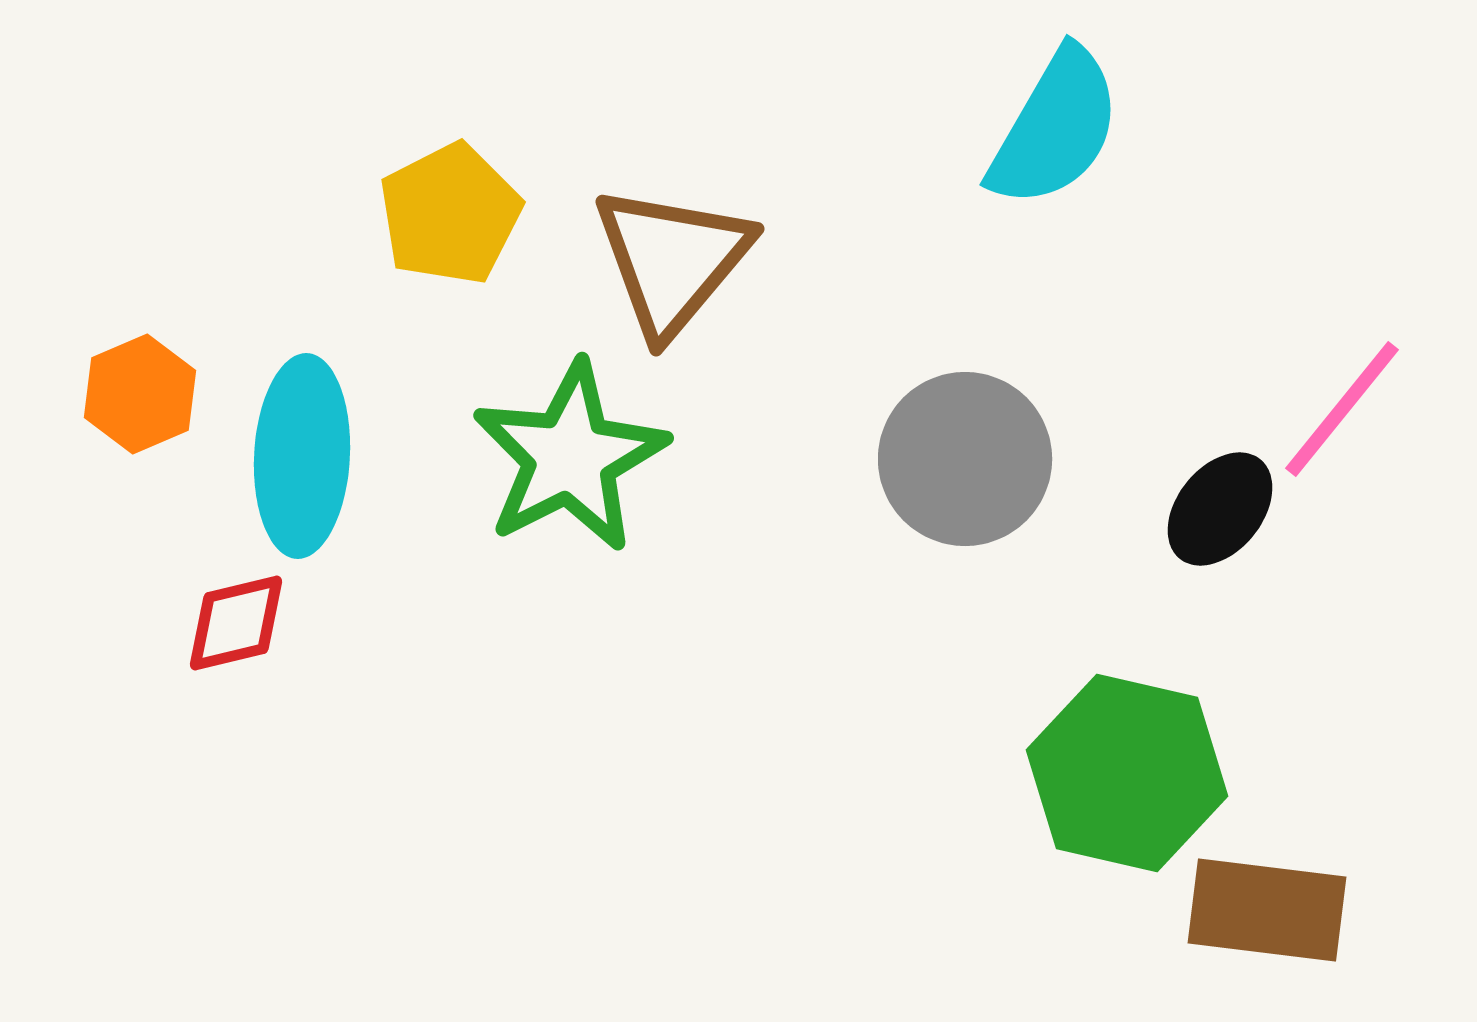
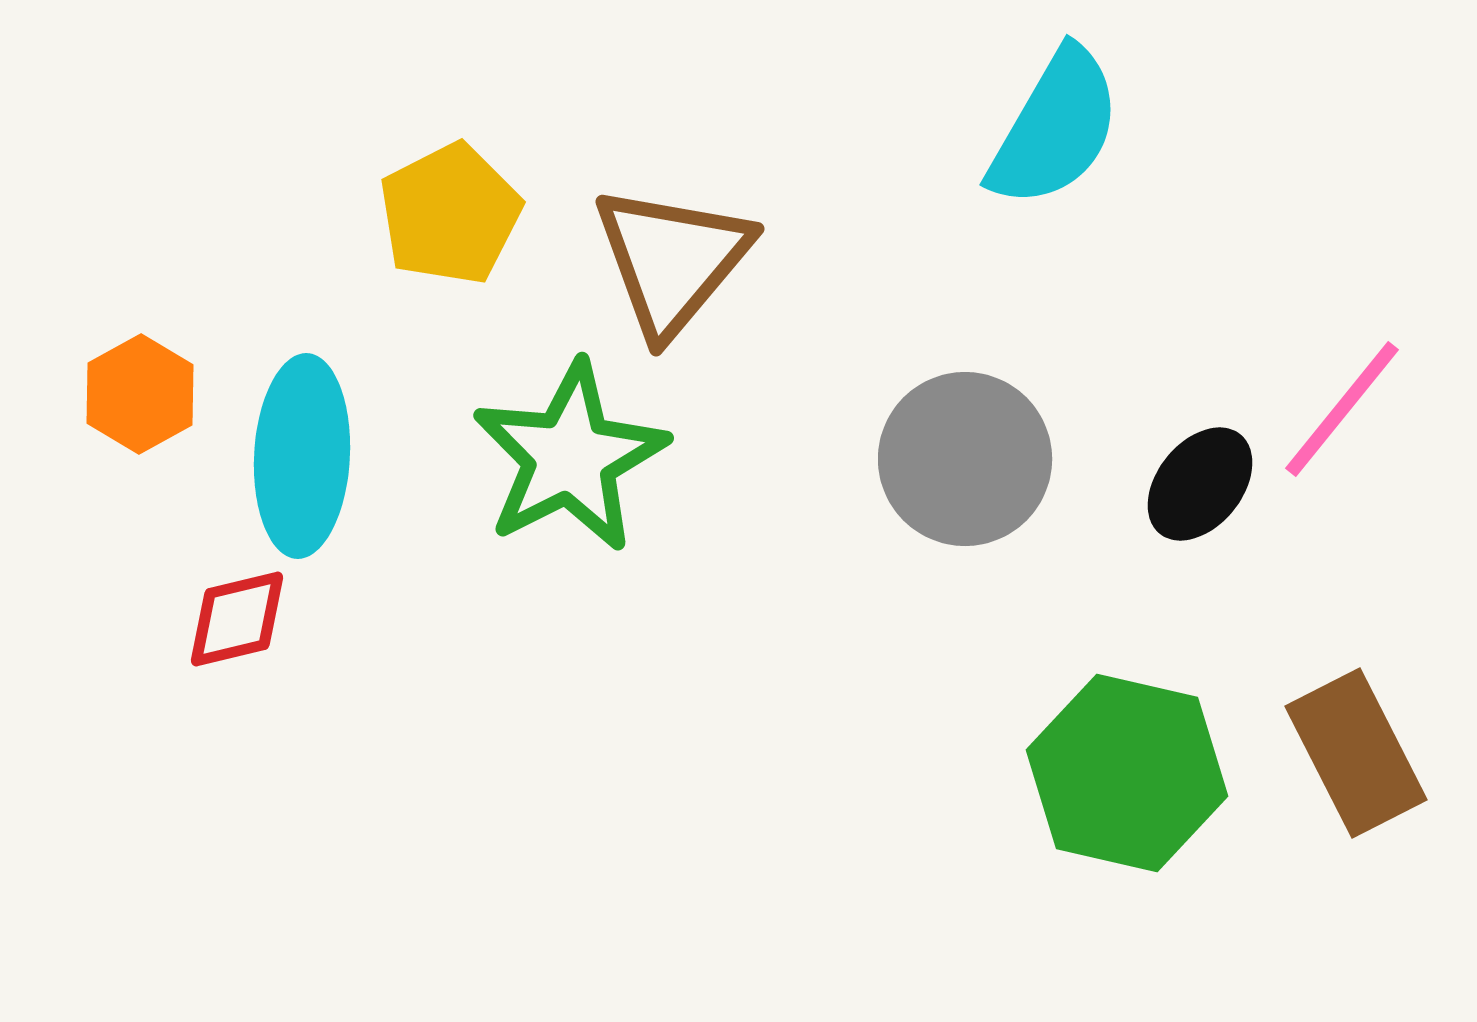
orange hexagon: rotated 6 degrees counterclockwise
black ellipse: moved 20 px left, 25 px up
red diamond: moved 1 px right, 4 px up
brown rectangle: moved 89 px right, 157 px up; rotated 56 degrees clockwise
